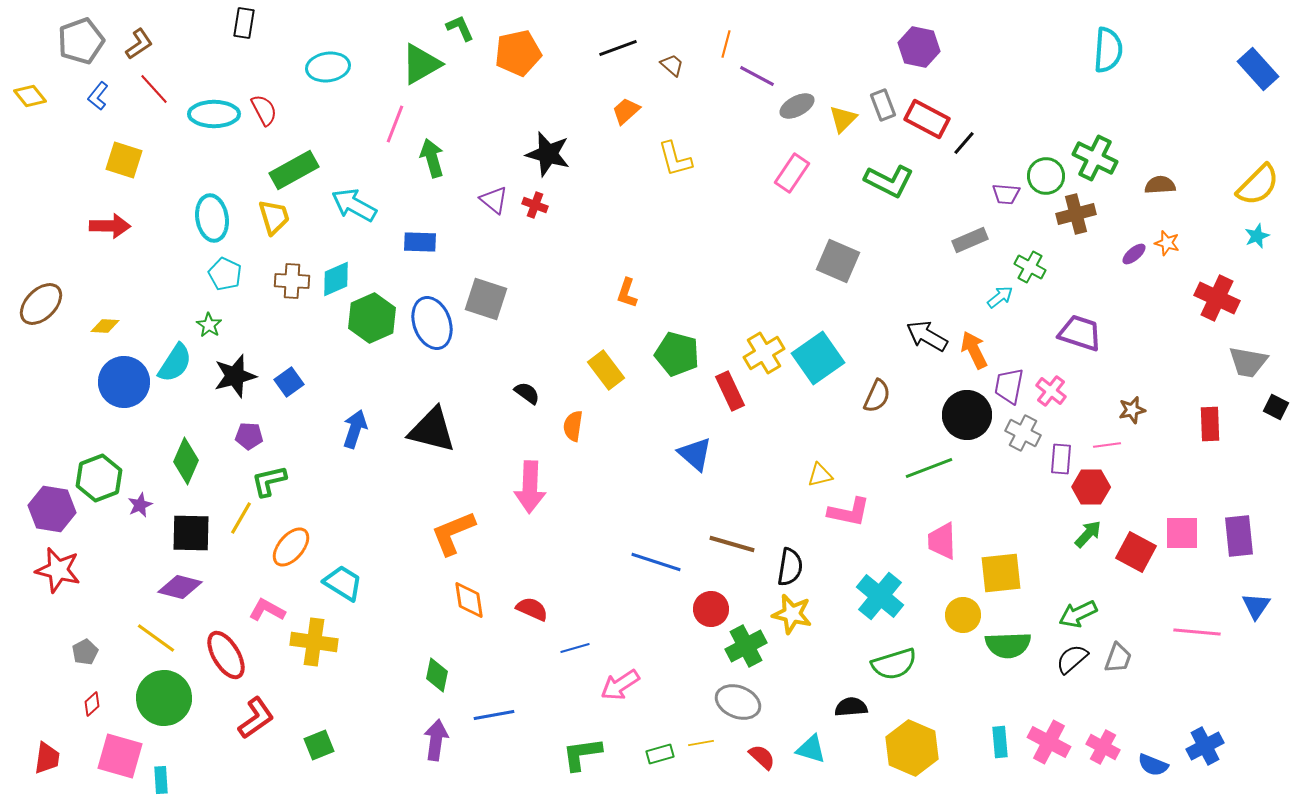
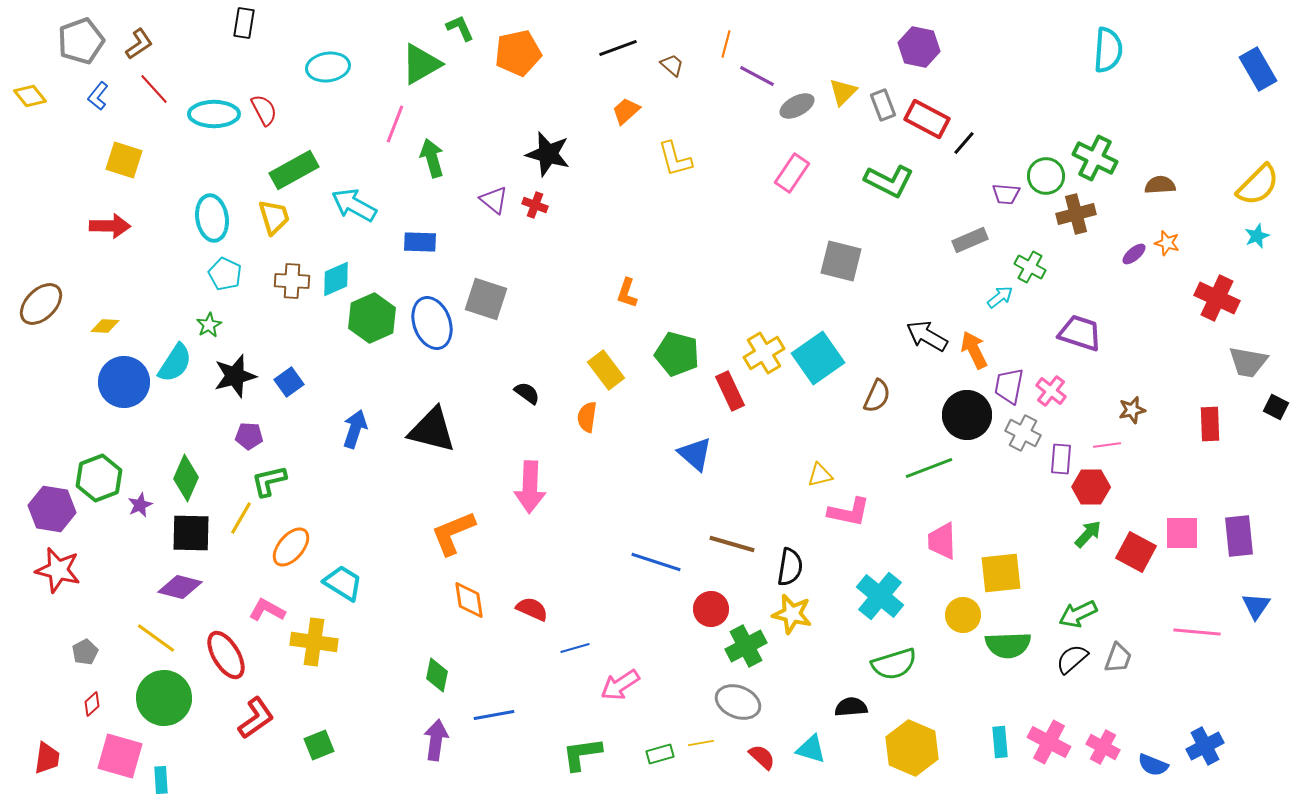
blue rectangle at (1258, 69): rotated 12 degrees clockwise
yellow triangle at (843, 119): moved 27 px up
gray square at (838, 261): moved 3 px right; rotated 9 degrees counterclockwise
green star at (209, 325): rotated 10 degrees clockwise
orange semicircle at (573, 426): moved 14 px right, 9 px up
green diamond at (186, 461): moved 17 px down
